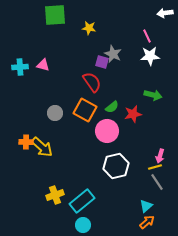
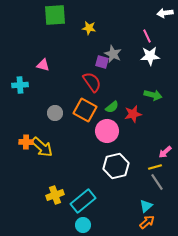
cyan cross: moved 18 px down
pink arrow: moved 5 px right, 4 px up; rotated 32 degrees clockwise
cyan rectangle: moved 1 px right
